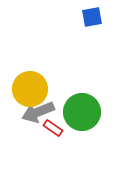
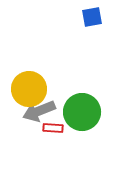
yellow circle: moved 1 px left
gray arrow: moved 1 px right, 1 px up
red rectangle: rotated 30 degrees counterclockwise
